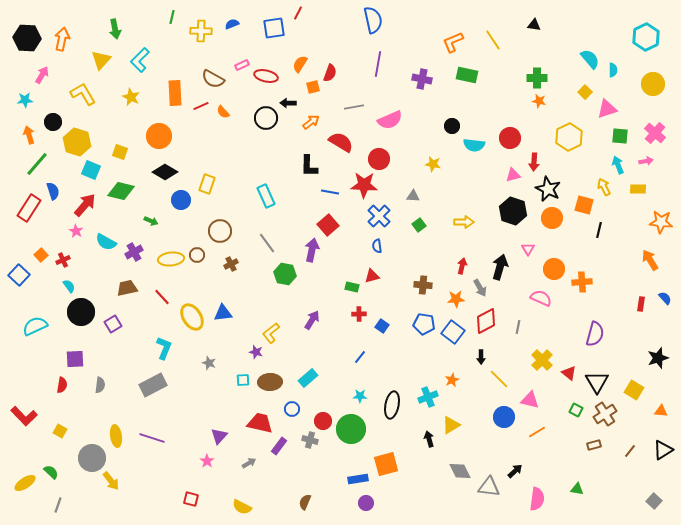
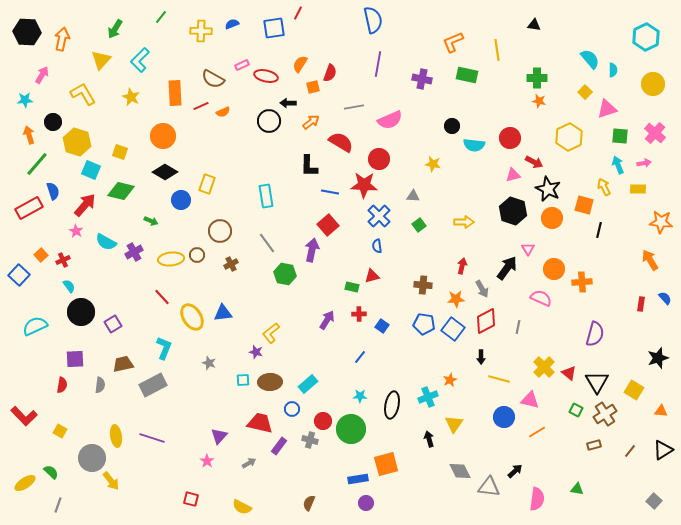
green line at (172, 17): moved 11 px left; rotated 24 degrees clockwise
green arrow at (115, 29): rotated 42 degrees clockwise
black hexagon at (27, 38): moved 6 px up
yellow line at (493, 40): moved 4 px right, 10 px down; rotated 25 degrees clockwise
orange semicircle at (223, 112): rotated 72 degrees counterclockwise
black circle at (266, 118): moved 3 px right, 3 px down
orange circle at (159, 136): moved 4 px right
pink arrow at (646, 161): moved 2 px left, 2 px down
red arrow at (534, 162): rotated 66 degrees counterclockwise
cyan rectangle at (266, 196): rotated 15 degrees clockwise
red rectangle at (29, 208): rotated 28 degrees clockwise
black arrow at (500, 267): moved 7 px right, 1 px down; rotated 20 degrees clockwise
brown trapezoid at (127, 288): moved 4 px left, 76 px down
gray arrow at (480, 288): moved 2 px right, 1 px down
purple arrow at (312, 320): moved 15 px right
blue square at (453, 332): moved 3 px up
yellow cross at (542, 360): moved 2 px right, 7 px down
cyan rectangle at (308, 378): moved 6 px down
yellow line at (499, 379): rotated 30 degrees counterclockwise
orange star at (452, 380): moved 2 px left
yellow triangle at (451, 425): moved 3 px right, 1 px up; rotated 24 degrees counterclockwise
brown semicircle at (305, 502): moved 4 px right, 1 px down
